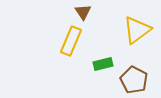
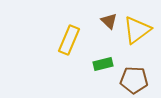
brown triangle: moved 26 px right, 9 px down; rotated 12 degrees counterclockwise
yellow rectangle: moved 2 px left, 1 px up
brown pentagon: rotated 24 degrees counterclockwise
